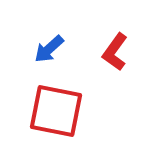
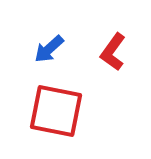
red L-shape: moved 2 px left
